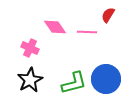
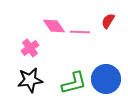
red semicircle: moved 6 px down
pink diamond: moved 1 px left, 1 px up
pink line: moved 7 px left
pink cross: rotated 30 degrees clockwise
black star: rotated 20 degrees clockwise
